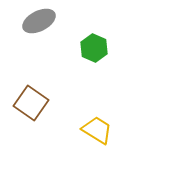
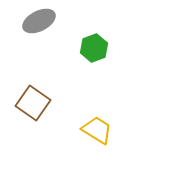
green hexagon: rotated 16 degrees clockwise
brown square: moved 2 px right
